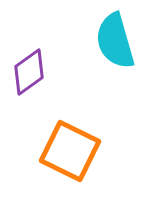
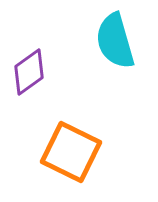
orange square: moved 1 px right, 1 px down
